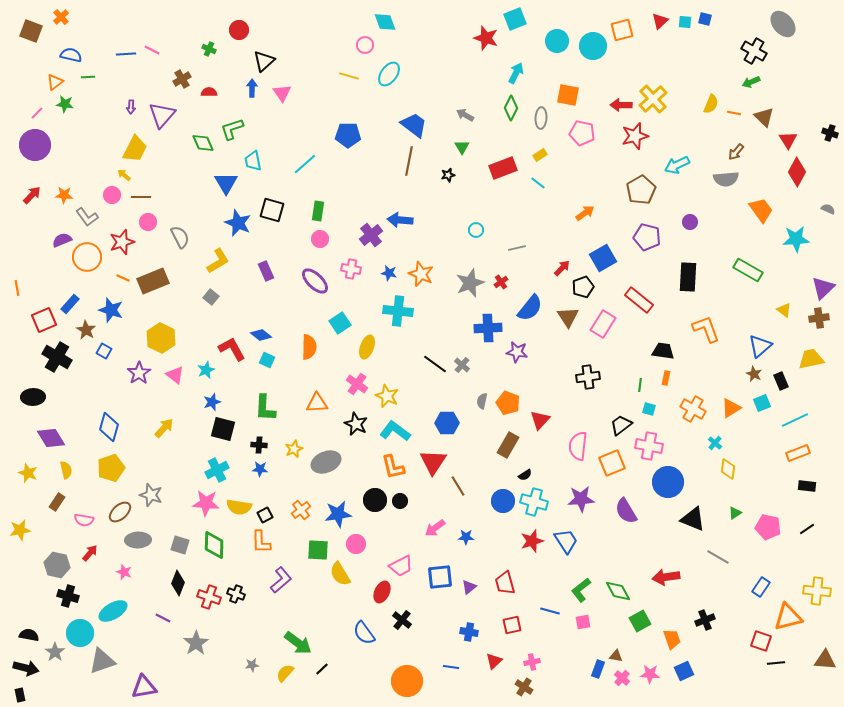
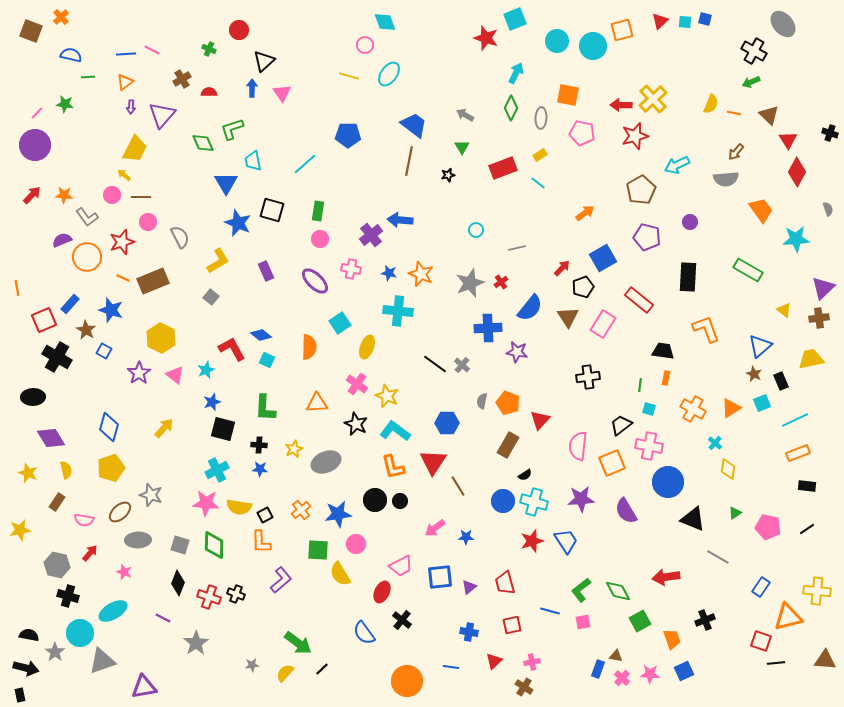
orange triangle at (55, 82): moved 70 px right
brown triangle at (764, 117): moved 5 px right, 2 px up
gray semicircle at (828, 209): rotated 48 degrees clockwise
